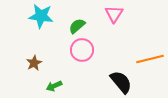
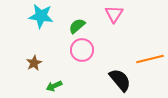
black semicircle: moved 1 px left, 2 px up
